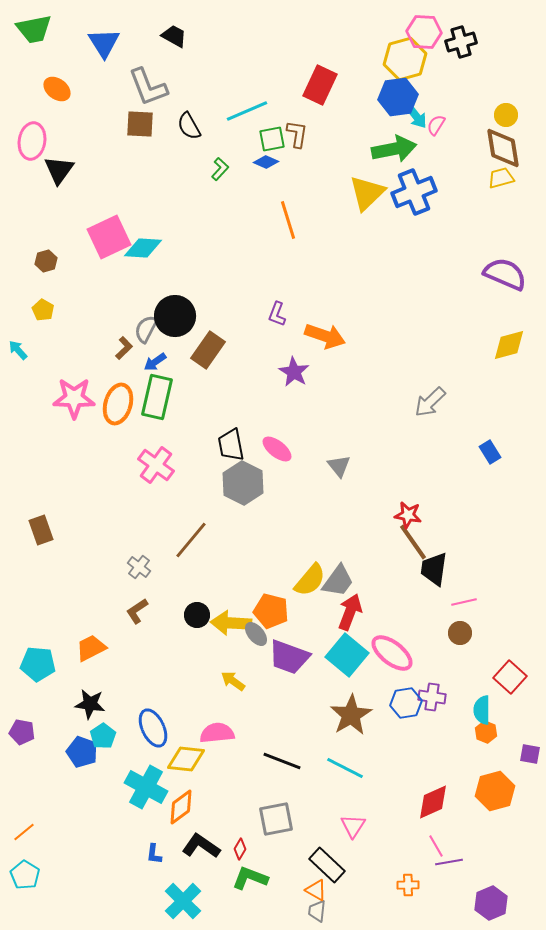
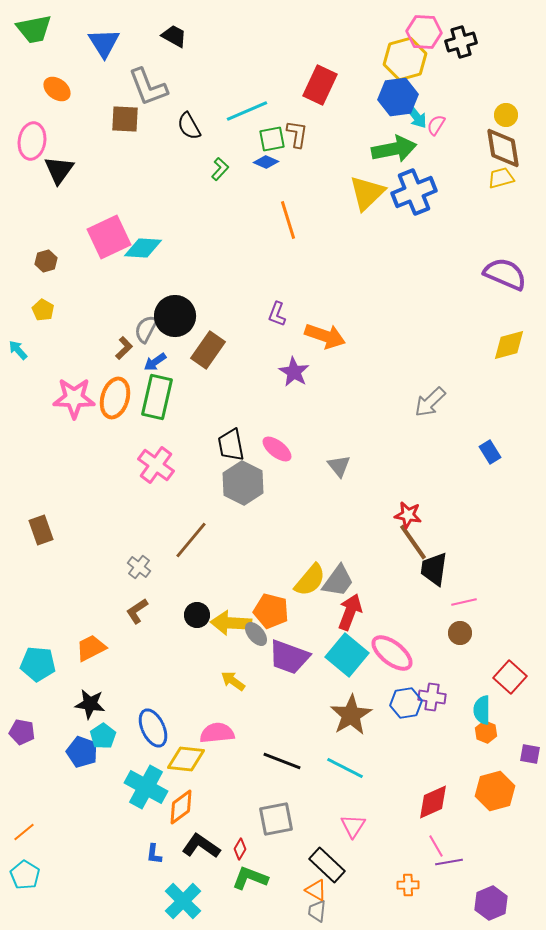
brown square at (140, 124): moved 15 px left, 5 px up
orange ellipse at (118, 404): moved 3 px left, 6 px up
